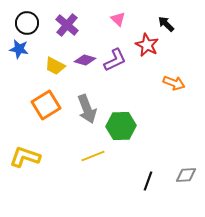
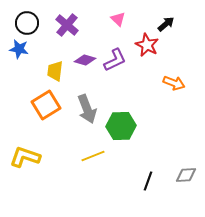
black arrow: rotated 96 degrees clockwise
yellow trapezoid: moved 5 px down; rotated 70 degrees clockwise
